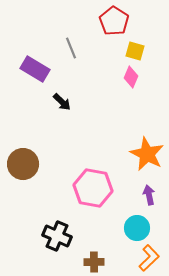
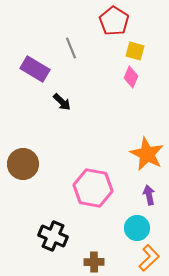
black cross: moved 4 px left
